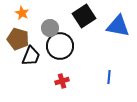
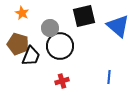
black square: rotated 20 degrees clockwise
blue triangle: rotated 30 degrees clockwise
brown pentagon: moved 5 px down
